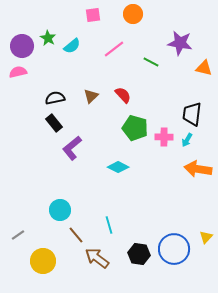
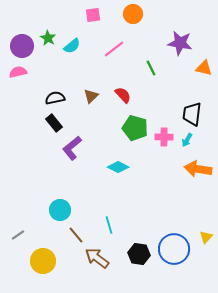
green line: moved 6 px down; rotated 35 degrees clockwise
